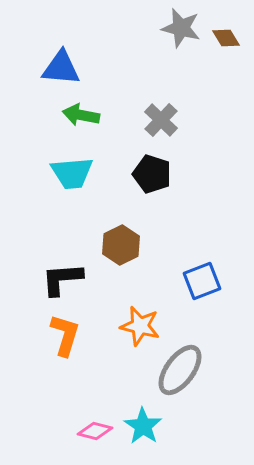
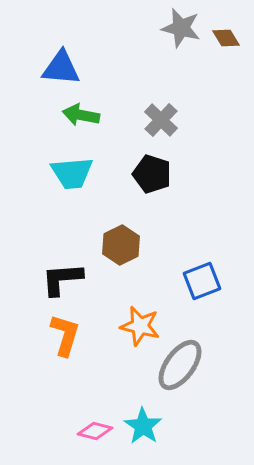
gray ellipse: moved 5 px up
